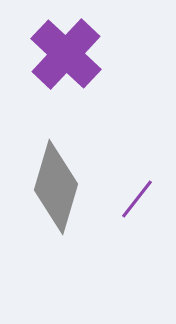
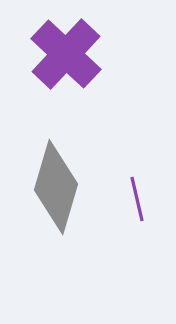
purple line: rotated 51 degrees counterclockwise
